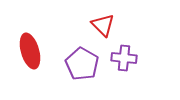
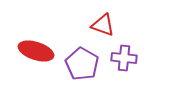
red triangle: rotated 25 degrees counterclockwise
red ellipse: moved 6 px right; rotated 56 degrees counterclockwise
